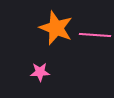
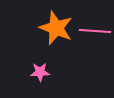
pink line: moved 4 px up
